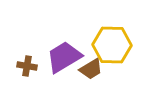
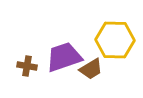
yellow hexagon: moved 3 px right, 5 px up
purple trapezoid: rotated 12 degrees clockwise
